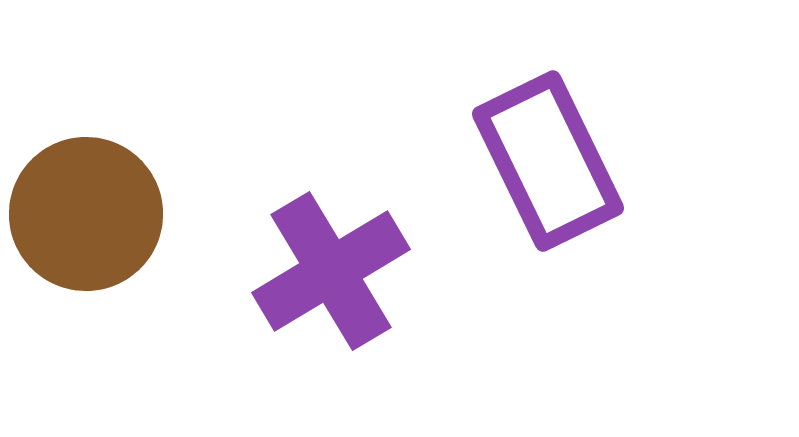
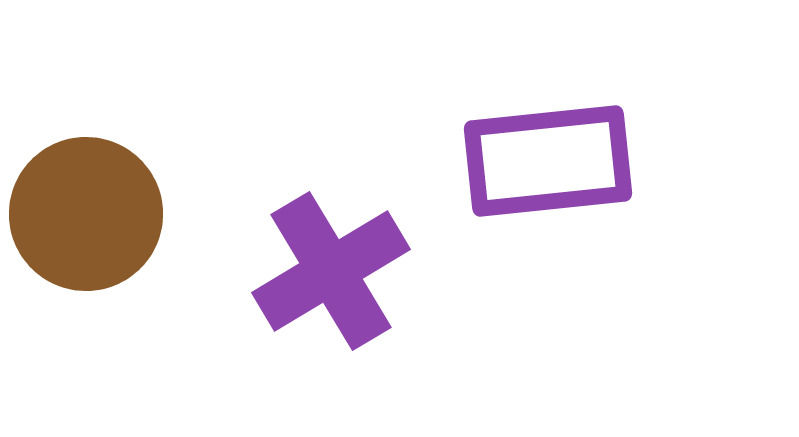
purple rectangle: rotated 70 degrees counterclockwise
